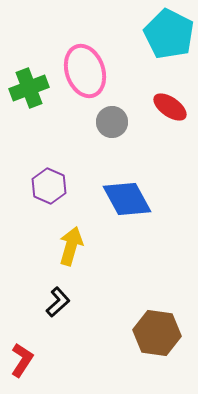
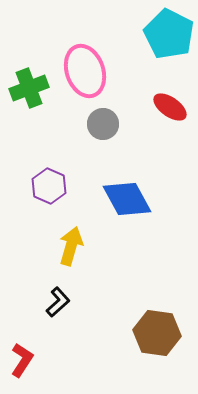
gray circle: moved 9 px left, 2 px down
